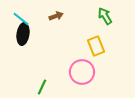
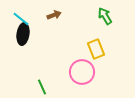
brown arrow: moved 2 px left, 1 px up
yellow rectangle: moved 3 px down
green line: rotated 49 degrees counterclockwise
